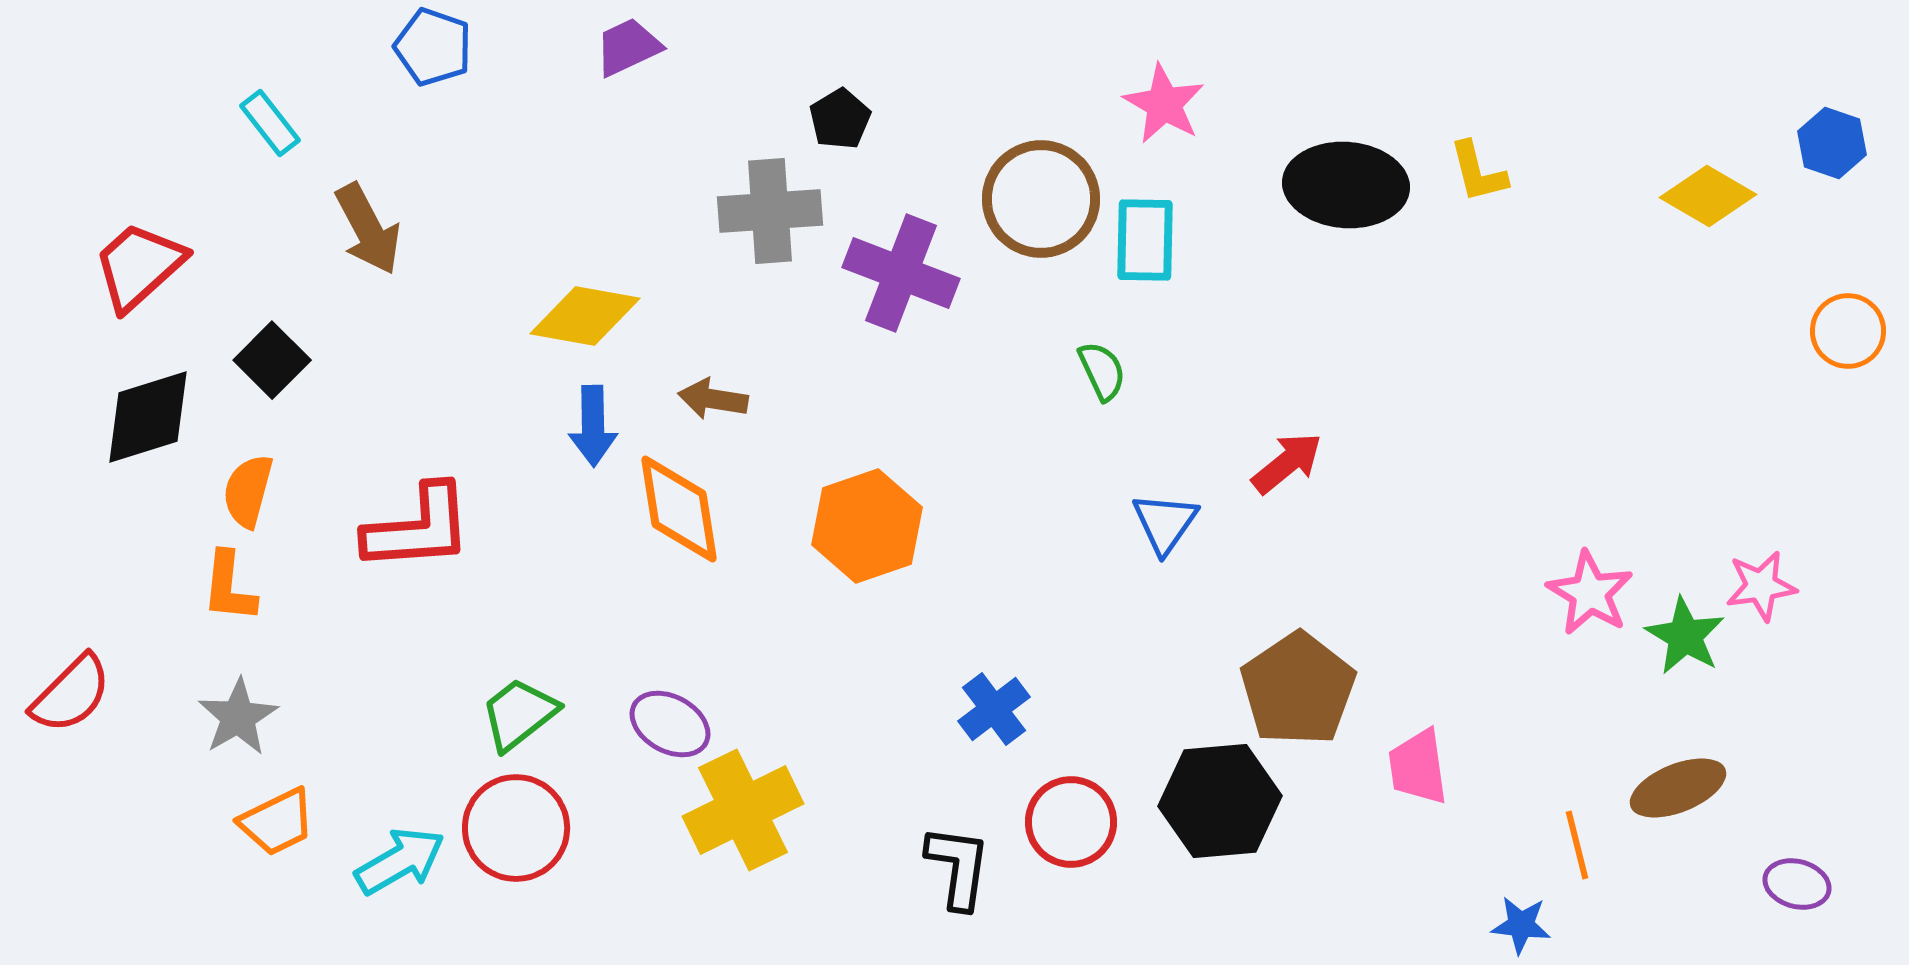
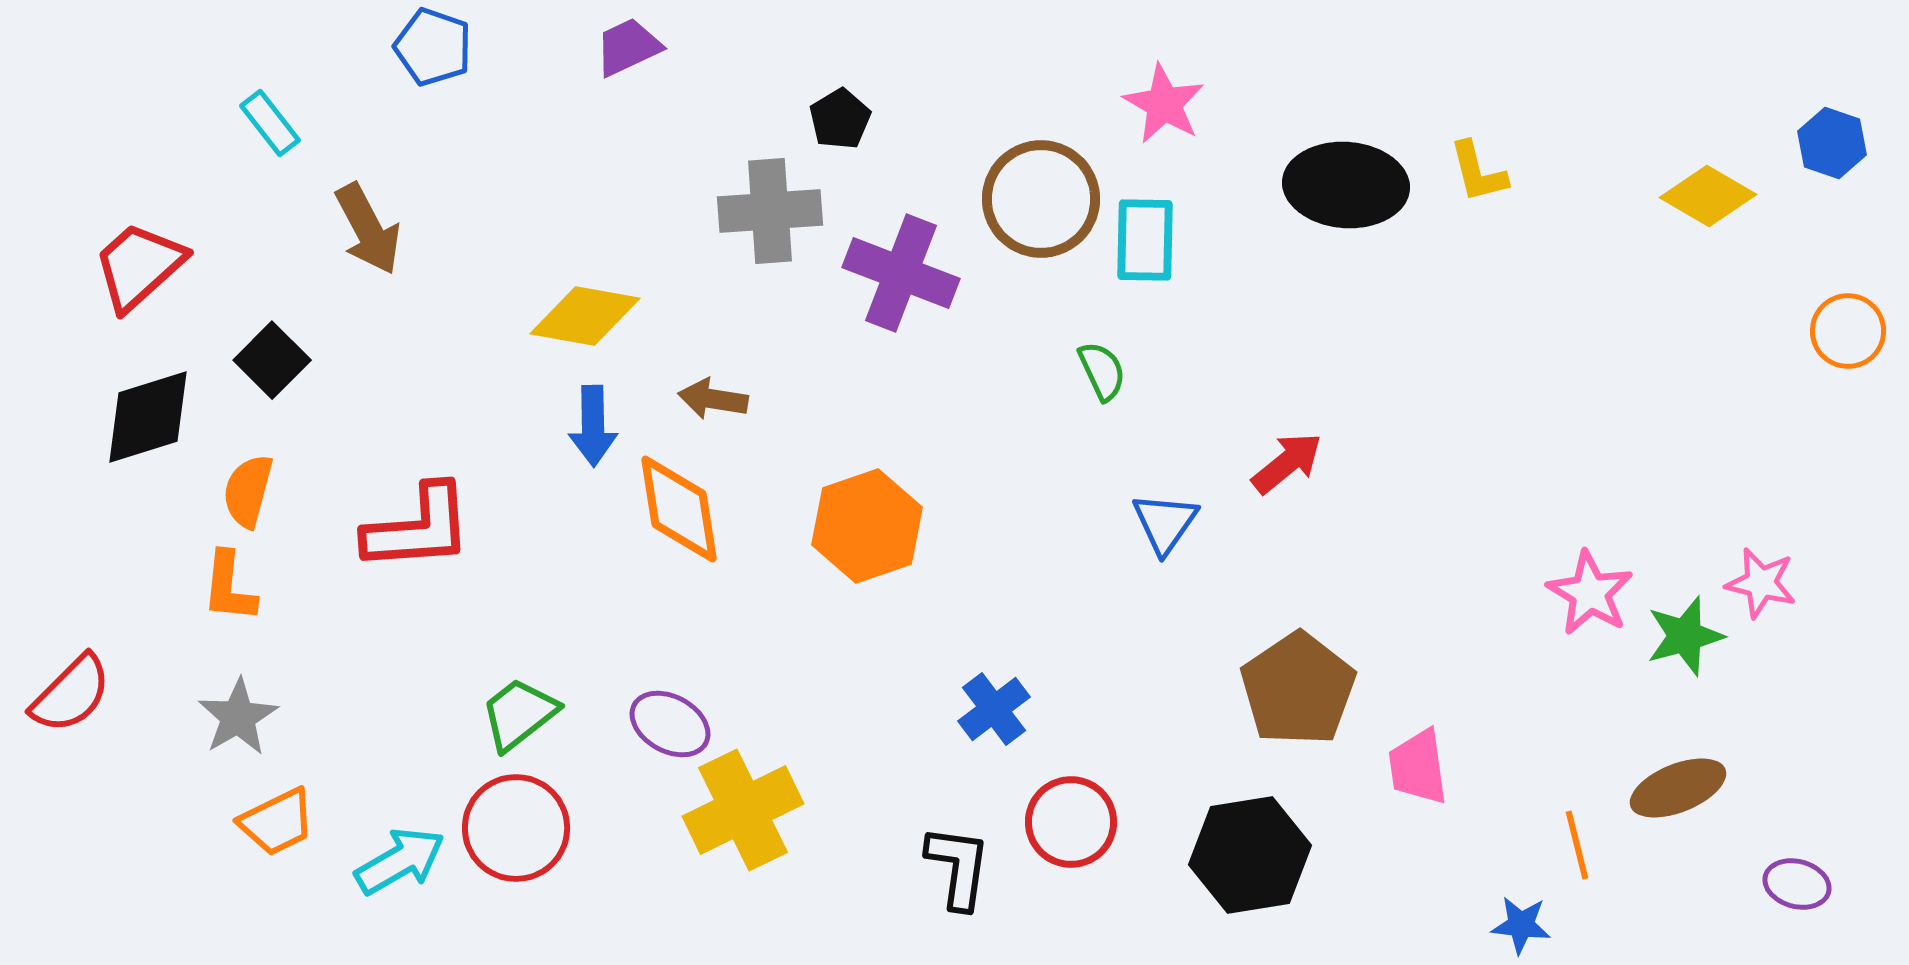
pink star at (1761, 586): moved 3 px up; rotated 22 degrees clockwise
green star at (1685, 636): rotated 26 degrees clockwise
black hexagon at (1220, 801): moved 30 px right, 54 px down; rotated 4 degrees counterclockwise
